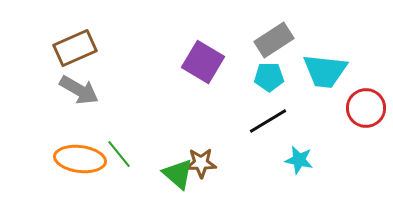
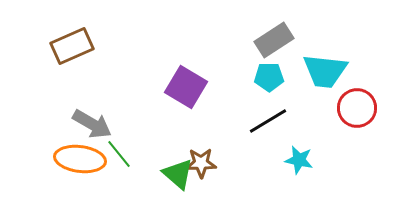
brown rectangle: moved 3 px left, 2 px up
purple square: moved 17 px left, 25 px down
gray arrow: moved 13 px right, 34 px down
red circle: moved 9 px left
